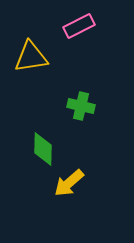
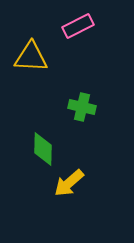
pink rectangle: moved 1 px left
yellow triangle: rotated 12 degrees clockwise
green cross: moved 1 px right, 1 px down
